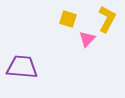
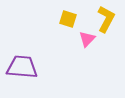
yellow L-shape: moved 1 px left
